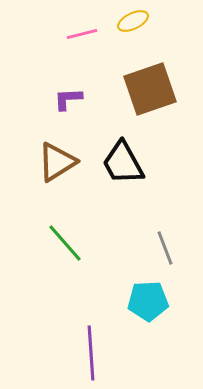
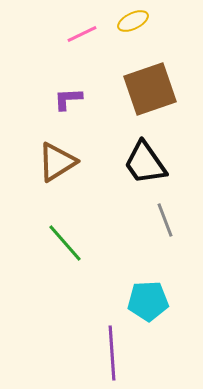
pink line: rotated 12 degrees counterclockwise
black trapezoid: moved 22 px right; rotated 6 degrees counterclockwise
gray line: moved 28 px up
purple line: moved 21 px right
